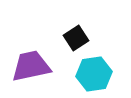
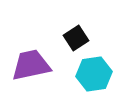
purple trapezoid: moved 1 px up
